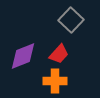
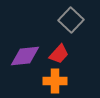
purple diamond: moved 2 px right; rotated 16 degrees clockwise
